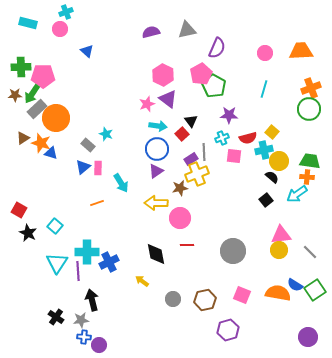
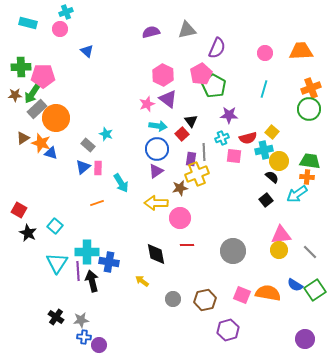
purple rectangle at (191, 159): rotated 48 degrees counterclockwise
blue cross at (109, 262): rotated 36 degrees clockwise
orange semicircle at (278, 293): moved 10 px left
black arrow at (92, 300): moved 19 px up
purple circle at (308, 337): moved 3 px left, 2 px down
